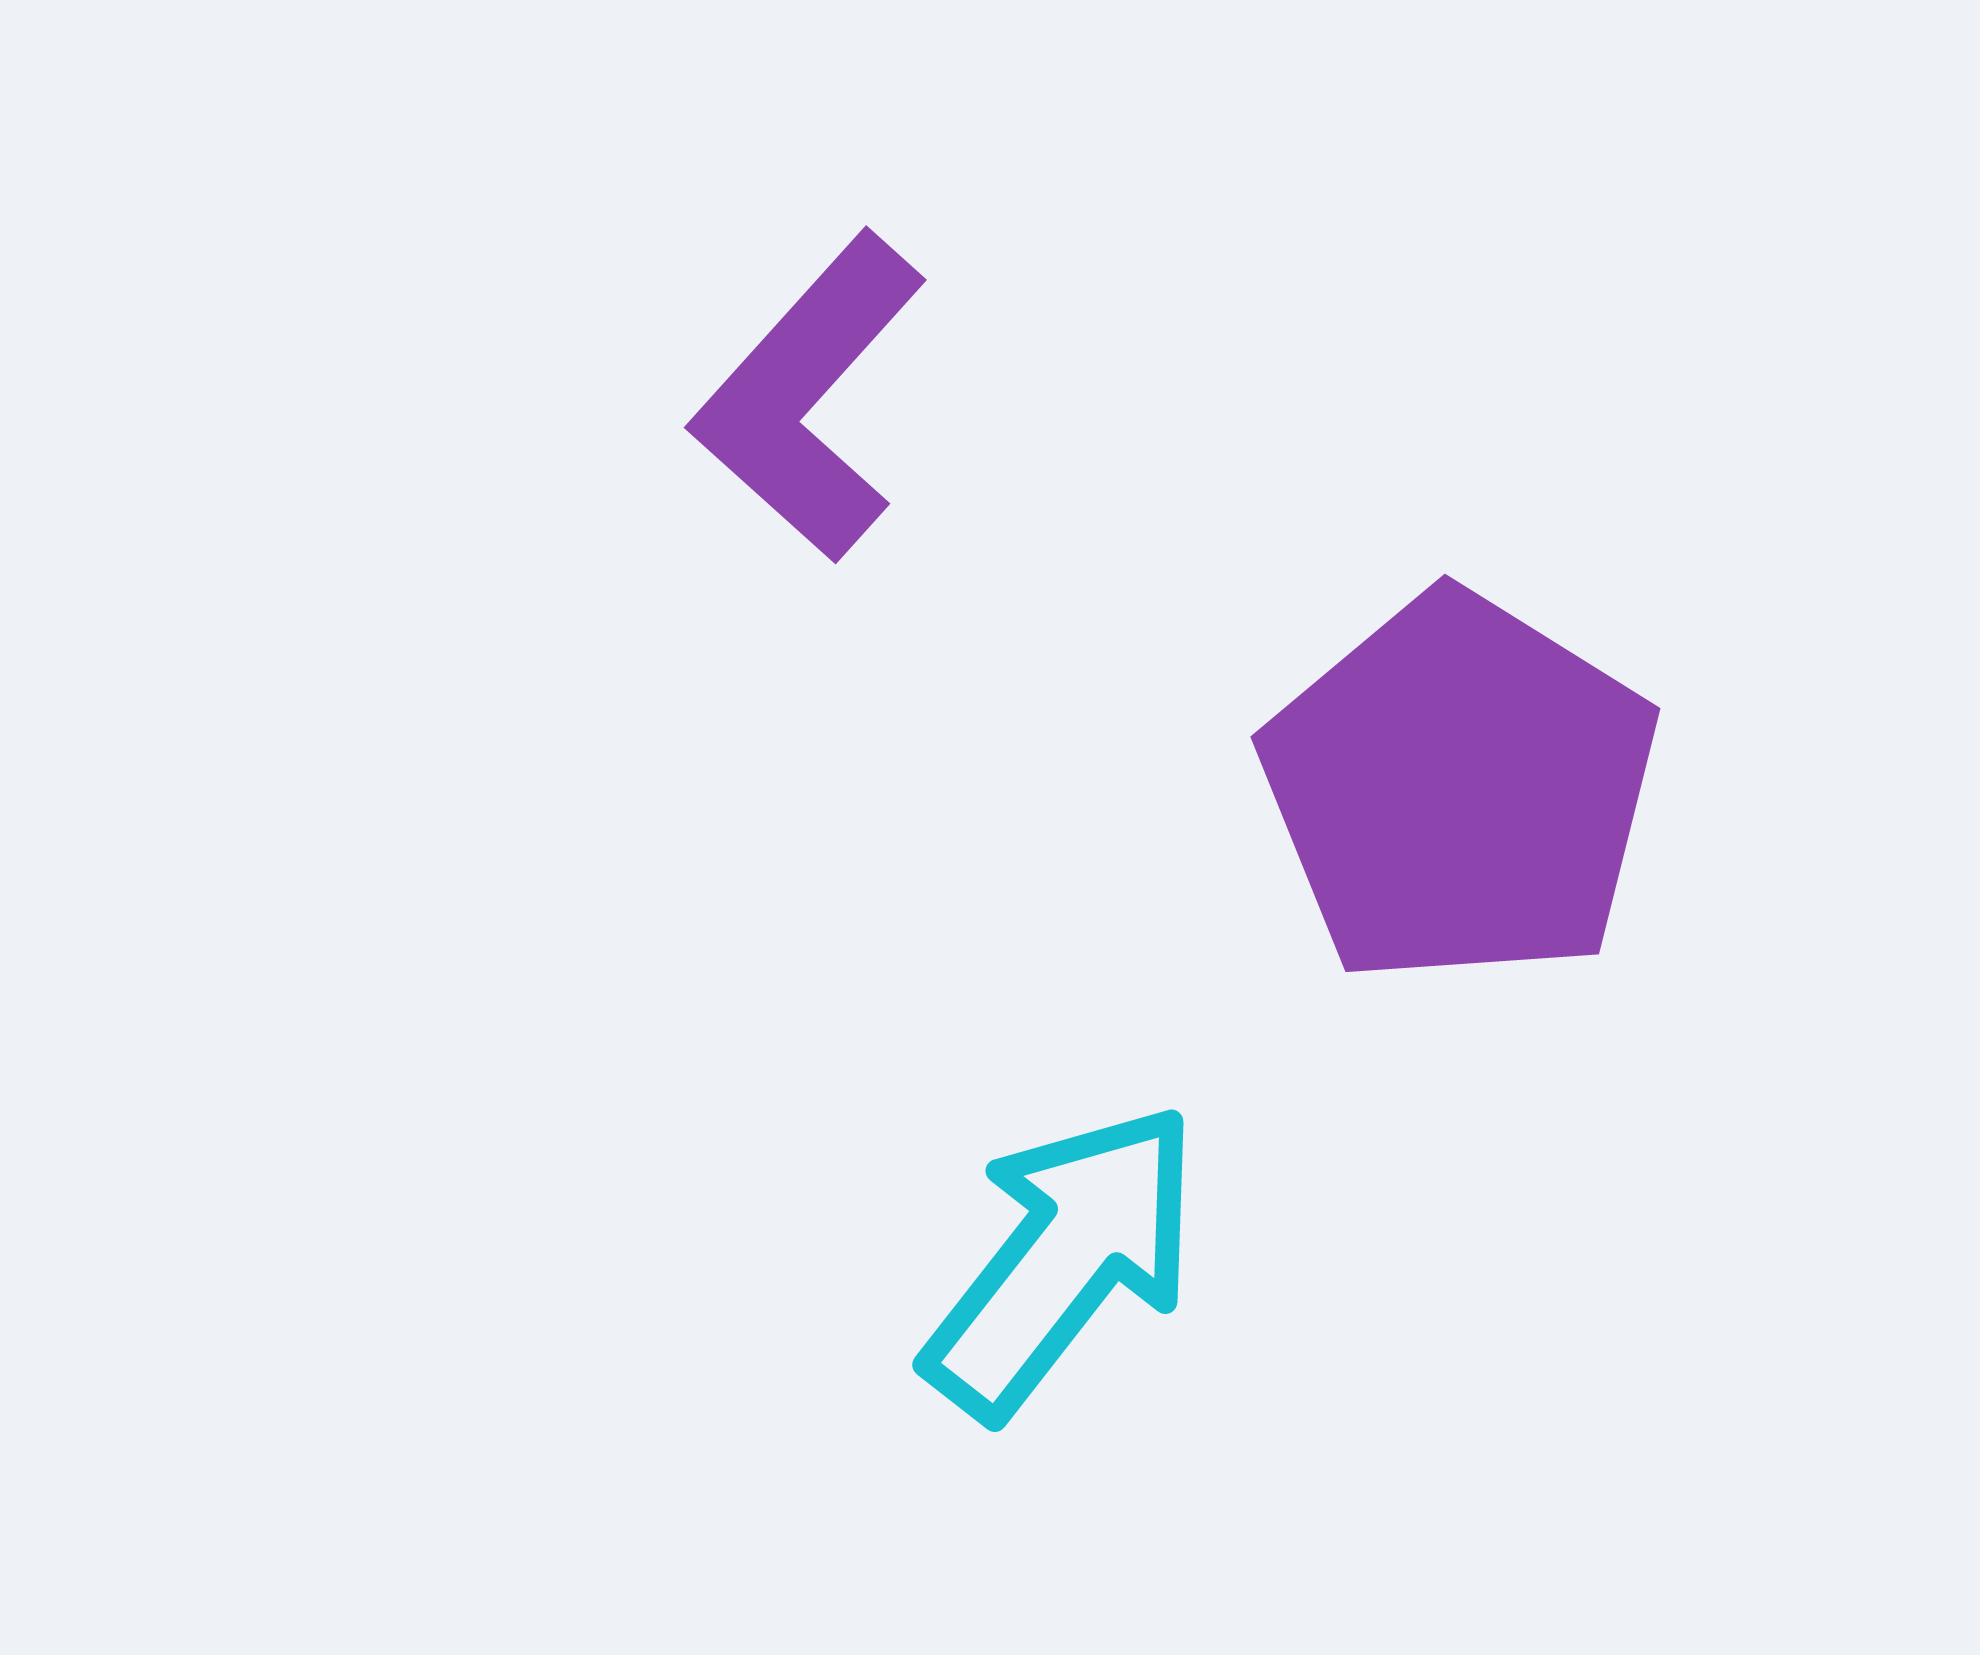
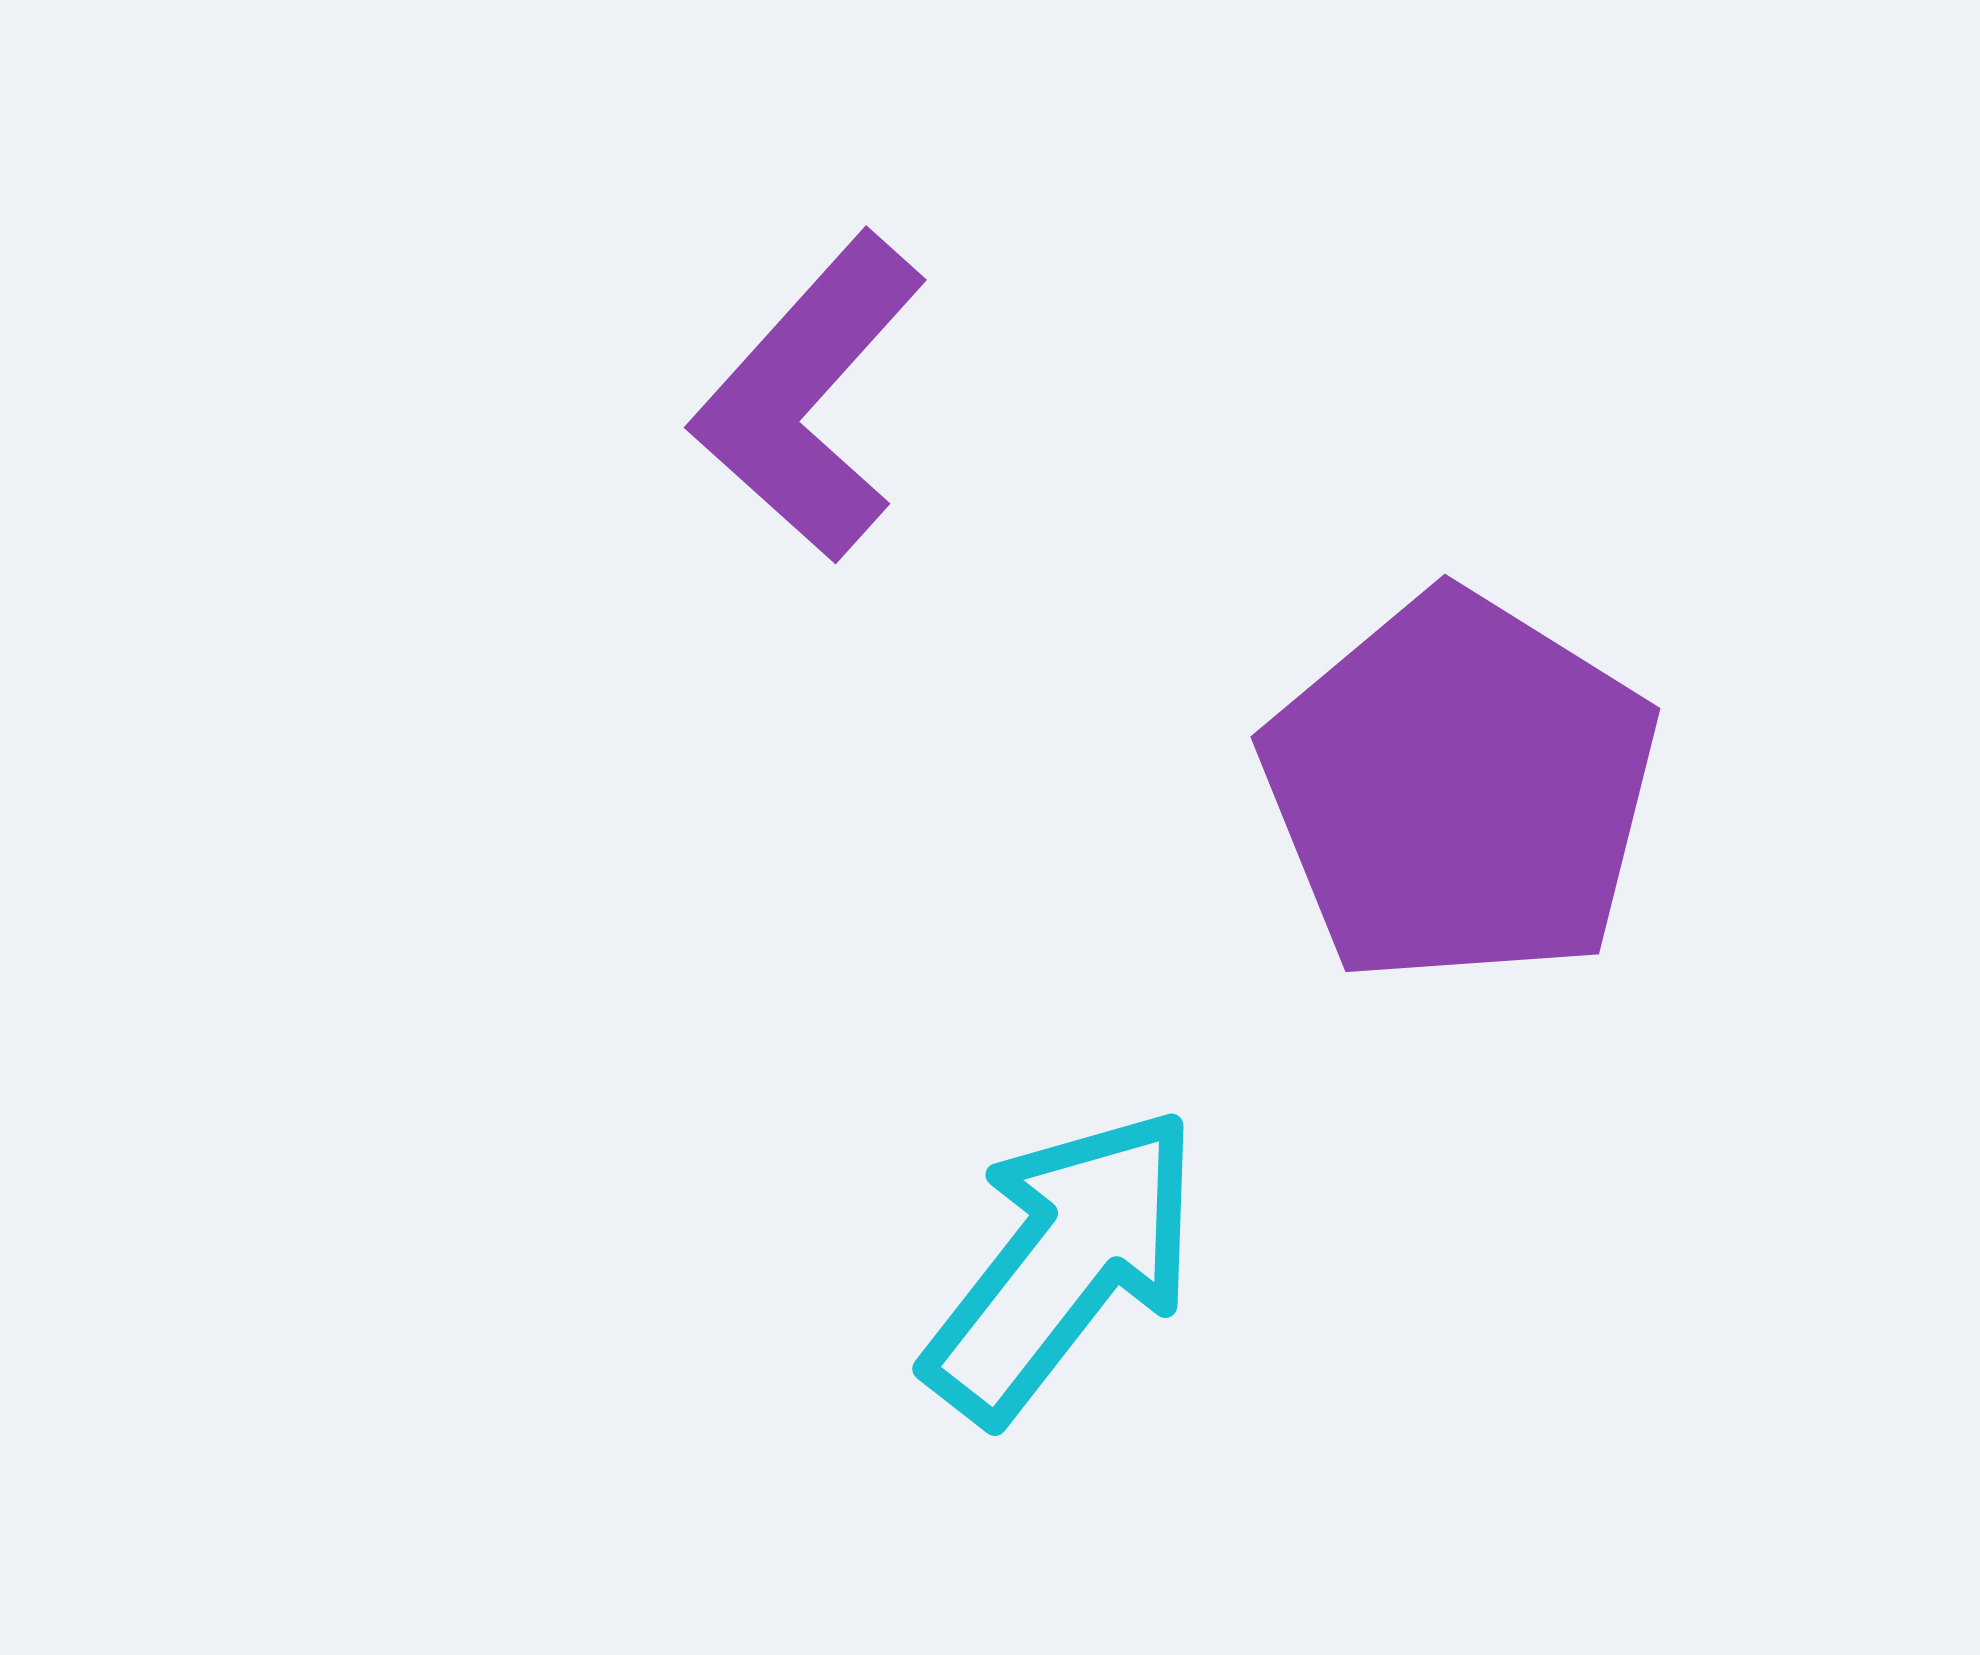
cyan arrow: moved 4 px down
